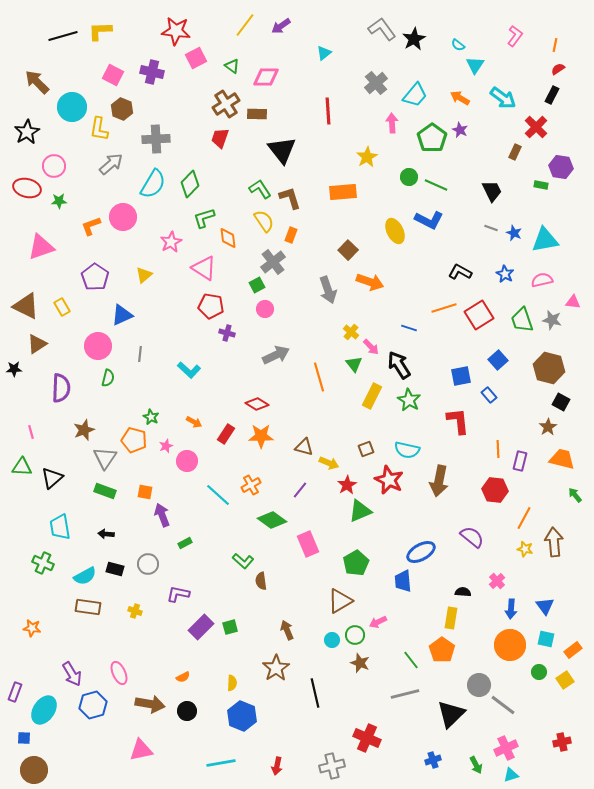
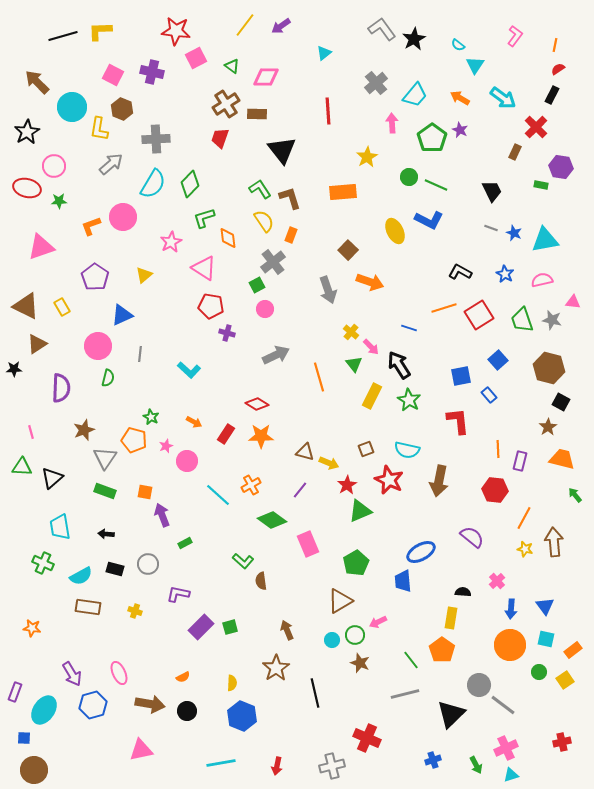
brown triangle at (304, 447): moved 1 px right, 5 px down
cyan semicircle at (85, 576): moved 4 px left
